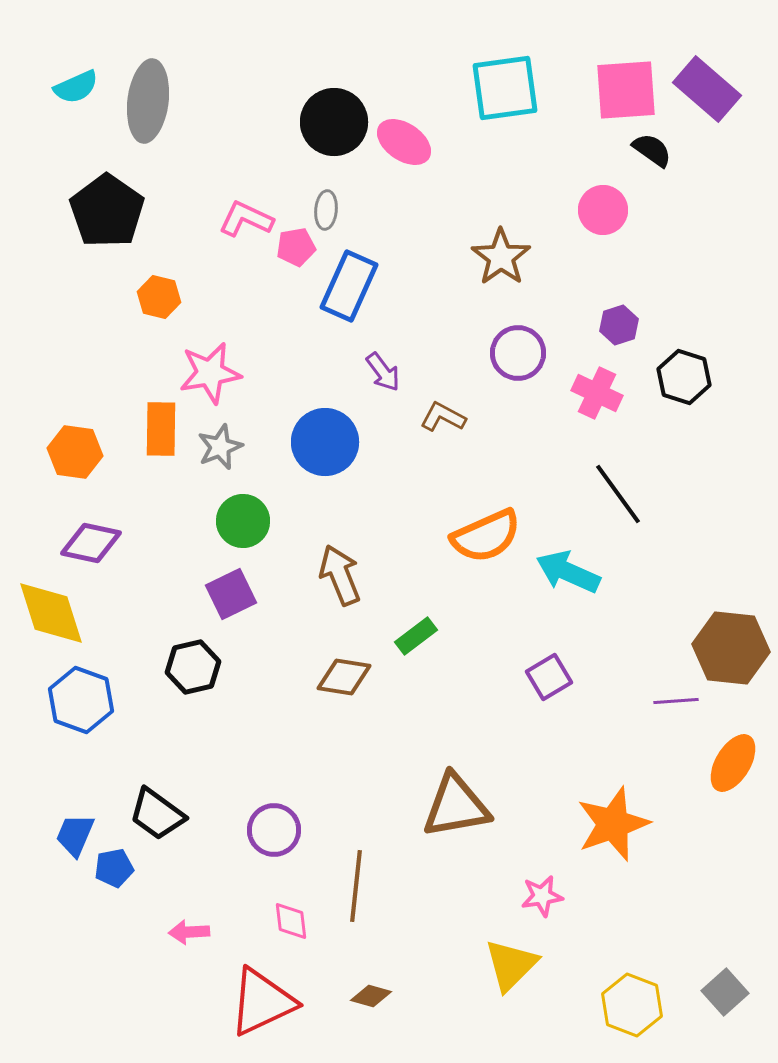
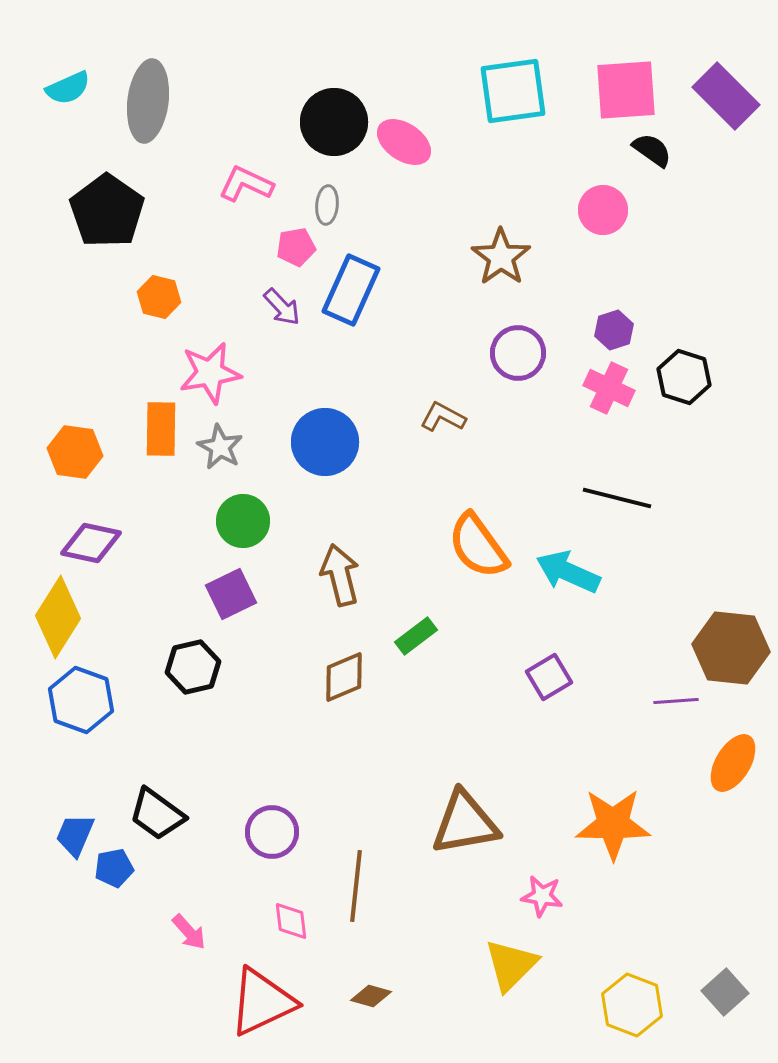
cyan semicircle at (76, 87): moved 8 px left, 1 px down
cyan square at (505, 88): moved 8 px right, 3 px down
purple rectangle at (707, 89): moved 19 px right, 7 px down; rotated 4 degrees clockwise
gray ellipse at (326, 210): moved 1 px right, 5 px up
pink L-shape at (246, 219): moved 35 px up
blue rectangle at (349, 286): moved 2 px right, 4 px down
purple hexagon at (619, 325): moved 5 px left, 5 px down
purple arrow at (383, 372): moved 101 px left, 65 px up; rotated 6 degrees counterclockwise
pink cross at (597, 393): moved 12 px right, 5 px up
gray star at (220, 447): rotated 21 degrees counterclockwise
black line at (618, 494): moved 1 px left, 4 px down; rotated 40 degrees counterclockwise
orange semicircle at (486, 536): moved 8 px left, 10 px down; rotated 78 degrees clockwise
brown arrow at (340, 575): rotated 8 degrees clockwise
yellow diamond at (51, 613): moved 7 px right, 4 px down; rotated 50 degrees clockwise
brown diamond at (344, 677): rotated 32 degrees counterclockwise
brown triangle at (456, 806): moved 9 px right, 17 px down
orange star at (613, 824): rotated 20 degrees clockwise
purple circle at (274, 830): moved 2 px left, 2 px down
pink star at (542, 896): rotated 18 degrees clockwise
pink arrow at (189, 932): rotated 129 degrees counterclockwise
